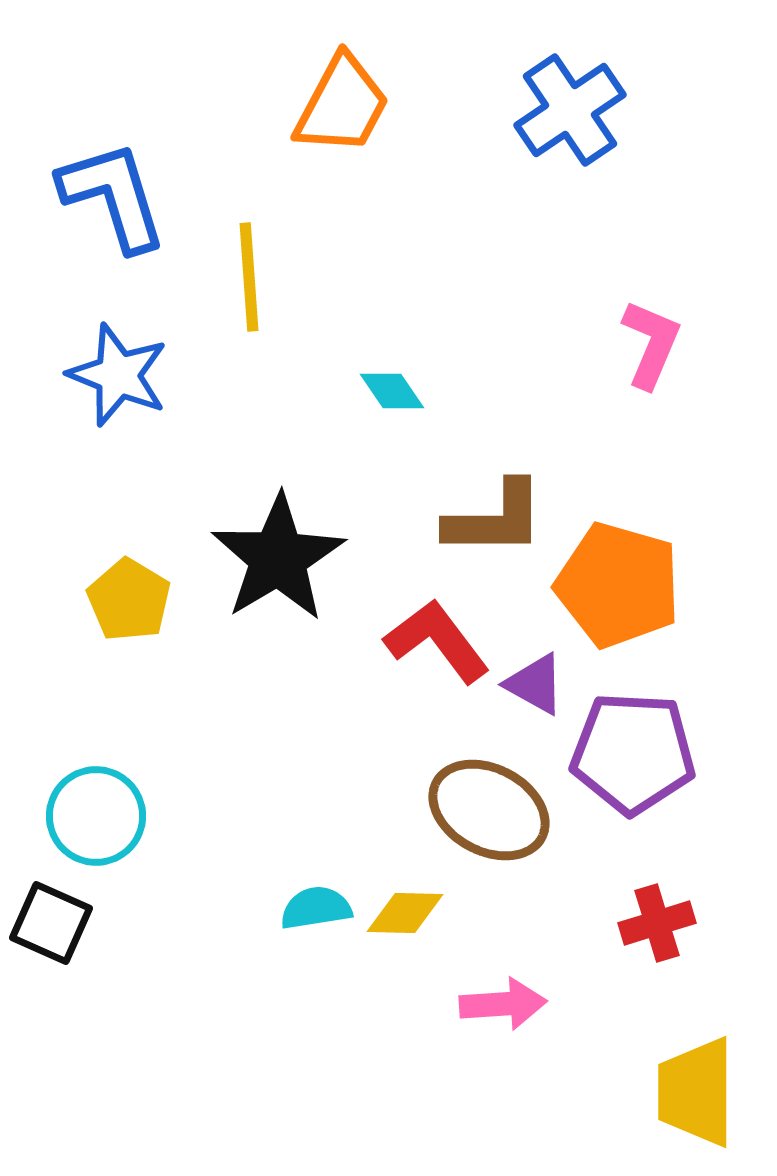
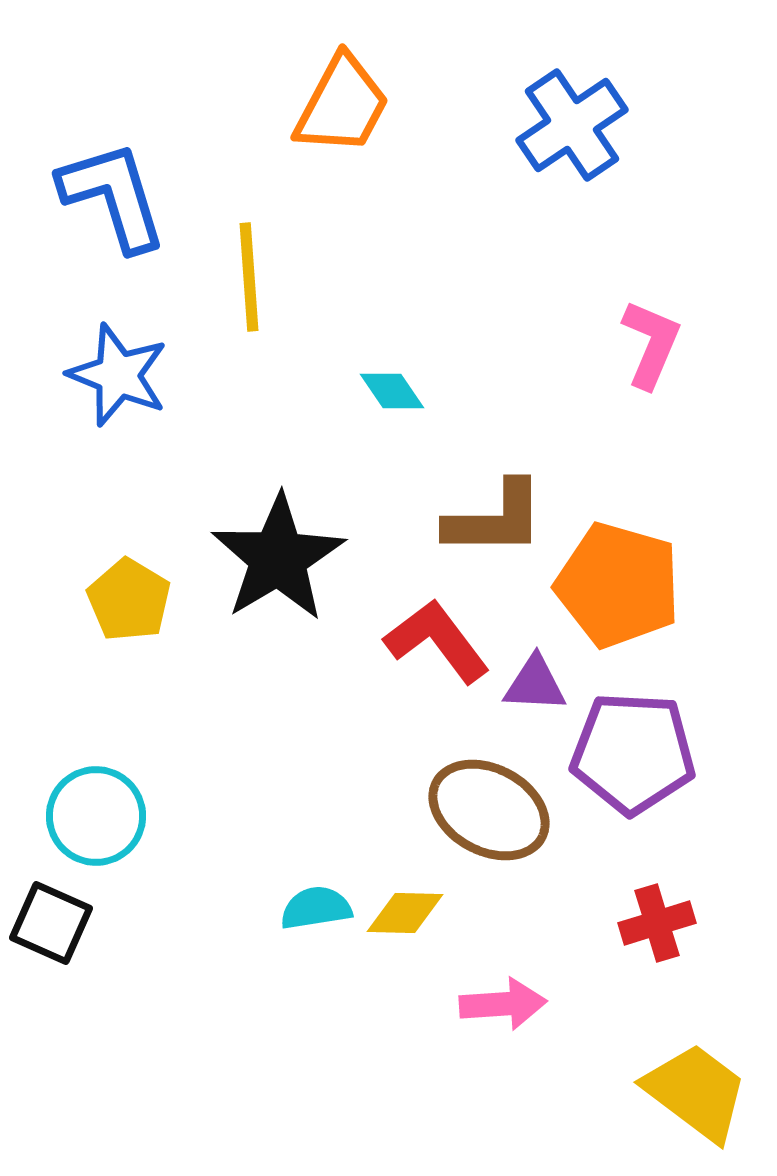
blue cross: moved 2 px right, 15 px down
purple triangle: rotated 26 degrees counterclockwise
yellow trapezoid: rotated 127 degrees clockwise
